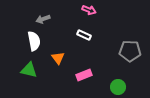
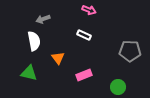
green triangle: moved 3 px down
